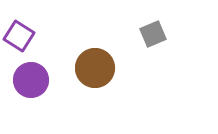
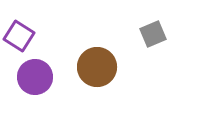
brown circle: moved 2 px right, 1 px up
purple circle: moved 4 px right, 3 px up
